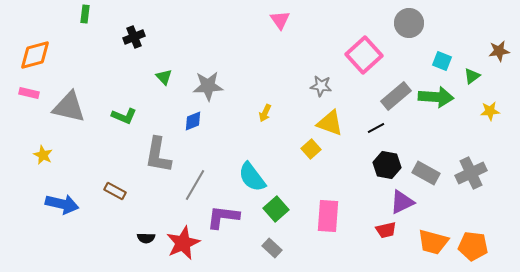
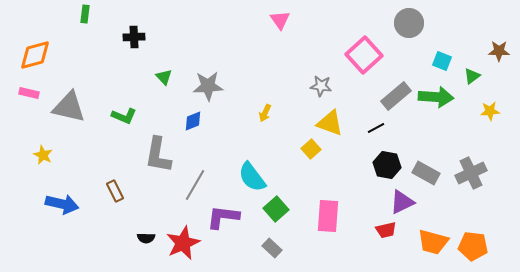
black cross at (134, 37): rotated 20 degrees clockwise
brown star at (499, 51): rotated 10 degrees clockwise
brown rectangle at (115, 191): rotated 35 degrees clockwise
